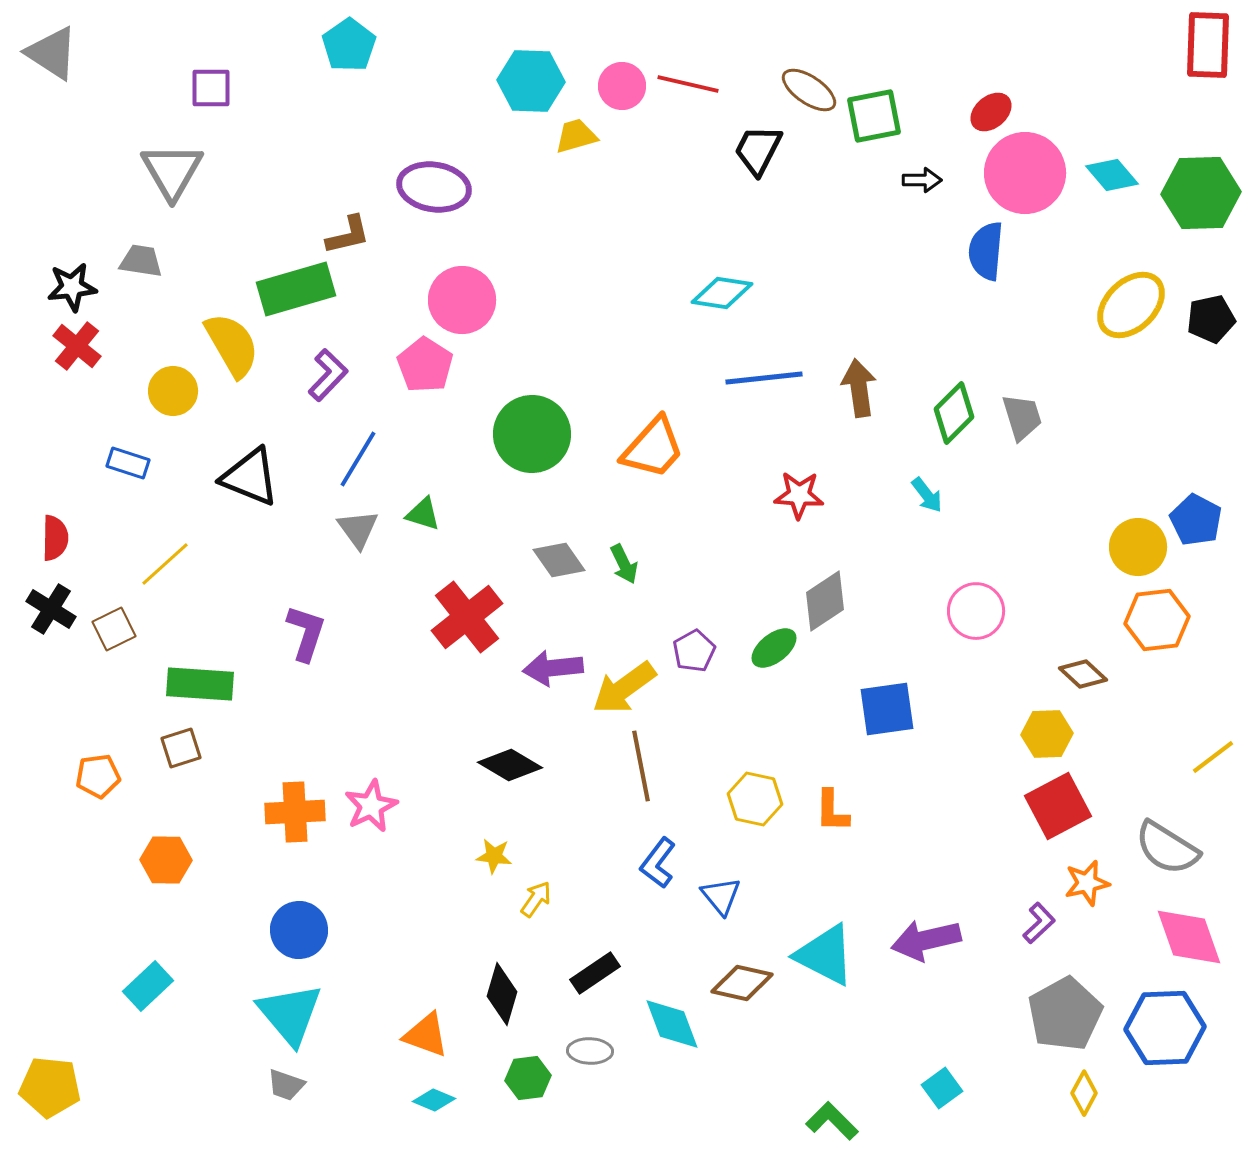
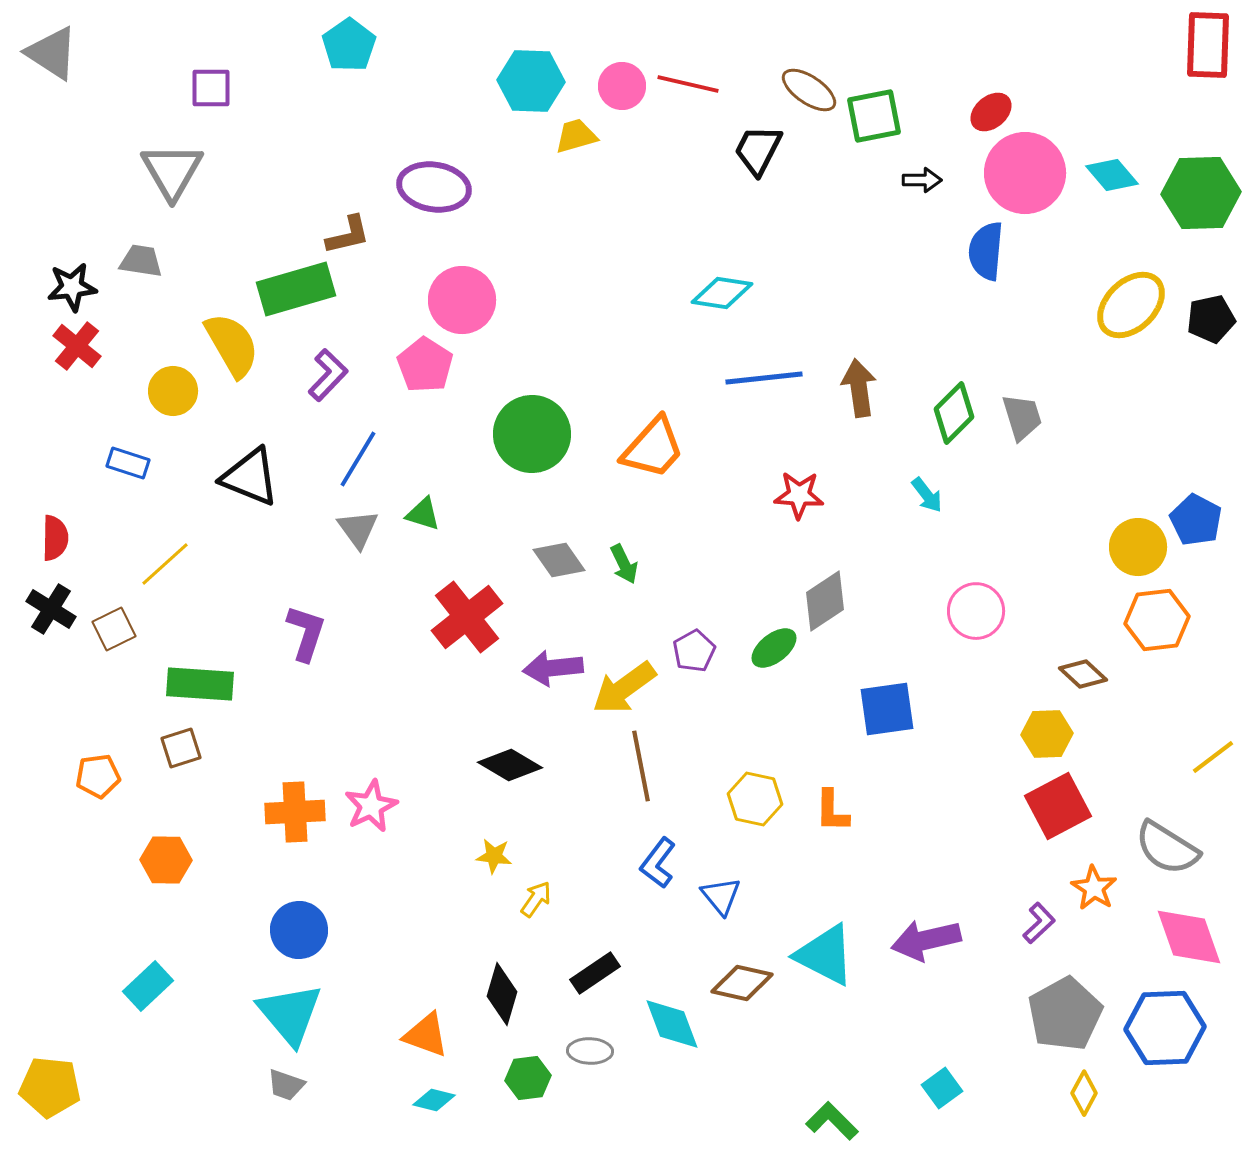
orange star at (1087, 883): moved 7 px right, 5 px down; rotated 27 degrees counterclockwise
cyan diamond at (434, 1100): rotated 9 degrees counterclockwise
